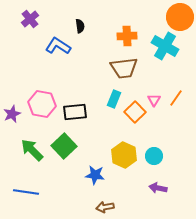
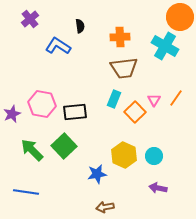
orange cross: moved 7 px left, 1 px down
blue star: moved 2 px right, 1 px up; rotated 18 degrees counterclockwise
